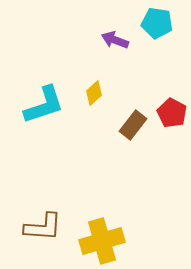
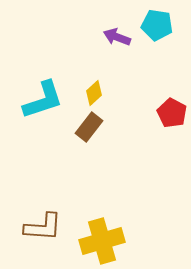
cyan pentagon: moved 2 px down
purple arrow: moved 2 px right, 3 px up
cyan L-shape: moved 1 px left, 5 px up
brown rectangle: moved 44 px left, 2 px down
